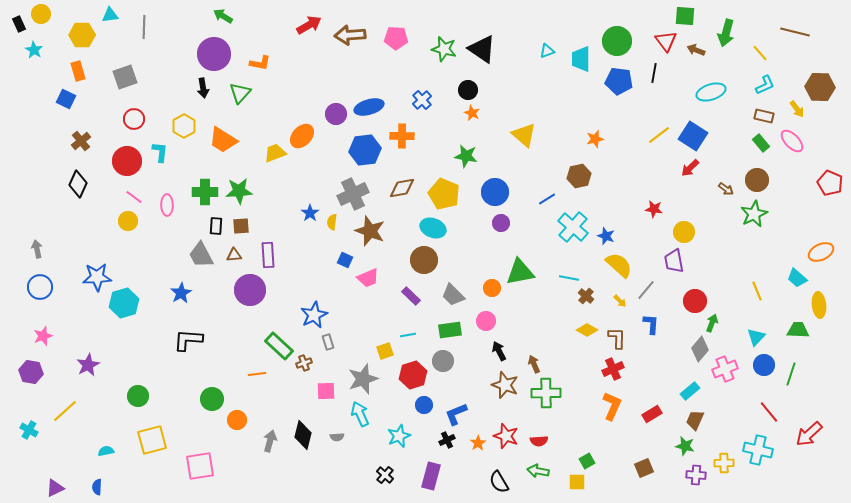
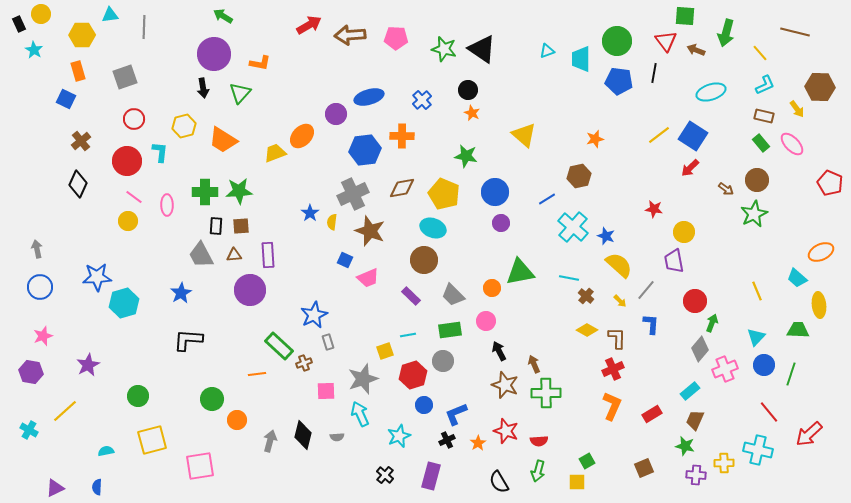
blue ellipse at (369, 107): moved 10 px up
yellow hexagon at (184, 126): rotated 15 degrees clockwise
pink ellipse at (792, 141): moved 3 px down
red star at (506, 436): moved 5 px up
green arrow at (538, 471): rotated 85 degrees counterclockwise
